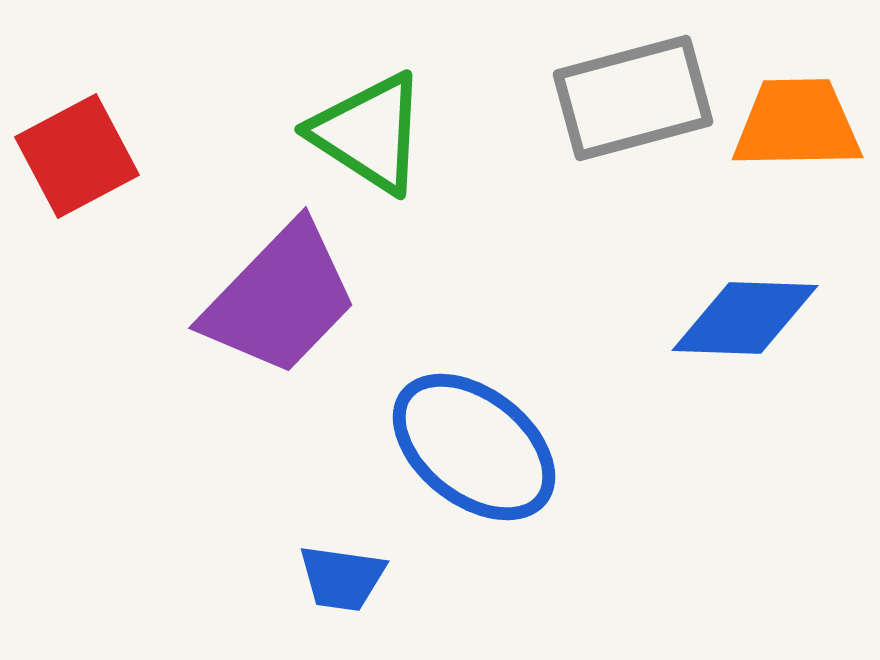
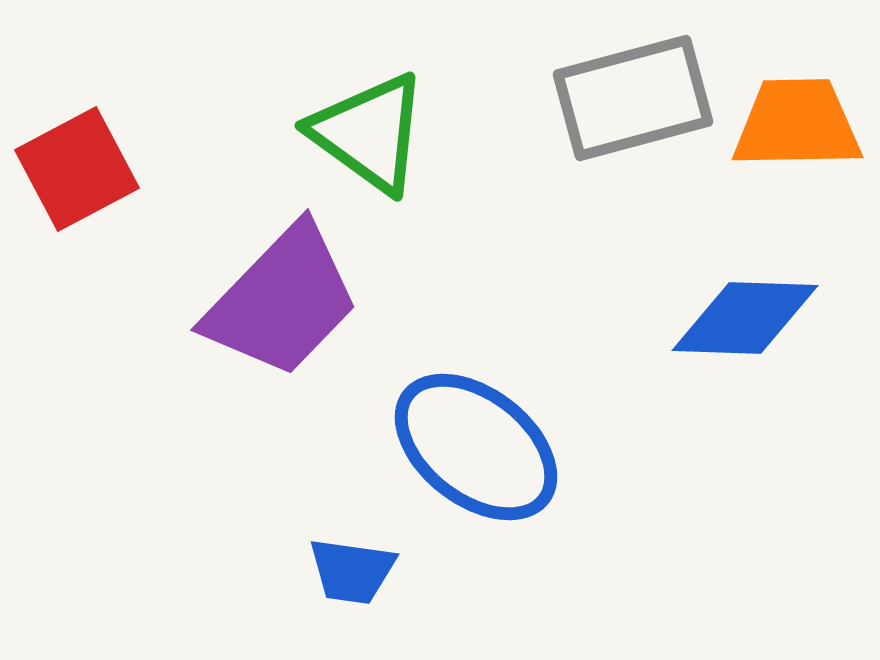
green triangle: rotated 3 degrees clockwise
red square: moved 13 px down
purple trapezoid: moved 2 px right, 2 px down
blue ellipse: moved 2 px right
blue trapezoid: moved 10 px right, 7 px up
